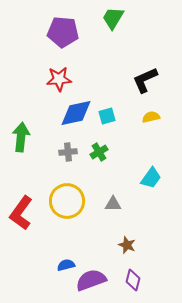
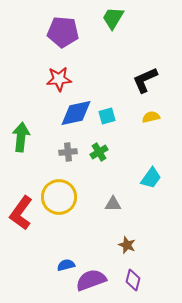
yellow circle: moved 8 px left, 4 px up
